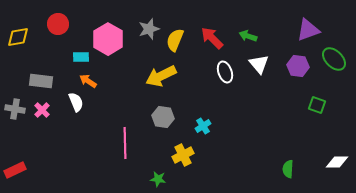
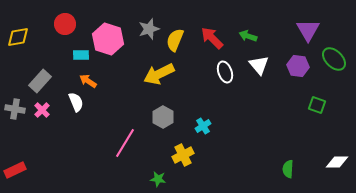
red circle: moved 7 px right
purple triangle: rotated 40 degrees counterclockwise
pink hexagon: rotated 12 degrees counterclockwise
cyan rectangle: moved 2 px up
white triangle: moved 1 px down
yellow arrow: moved 2 px left, 2 px up
gray rectangle: moved 1 px left; rotated 55 degrees counterclockwise
gray hexagon: rotated 20 degrees clockwise
pink line: rotated 32 degrees clockwise
